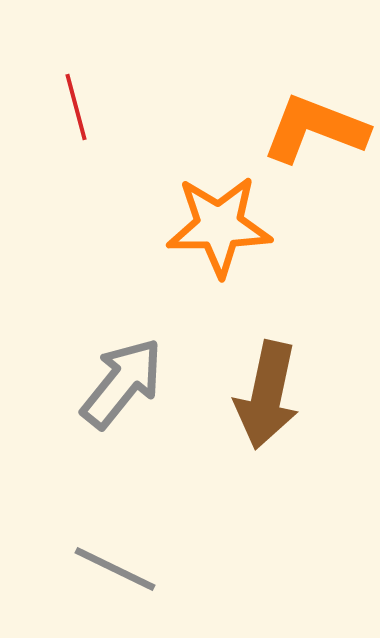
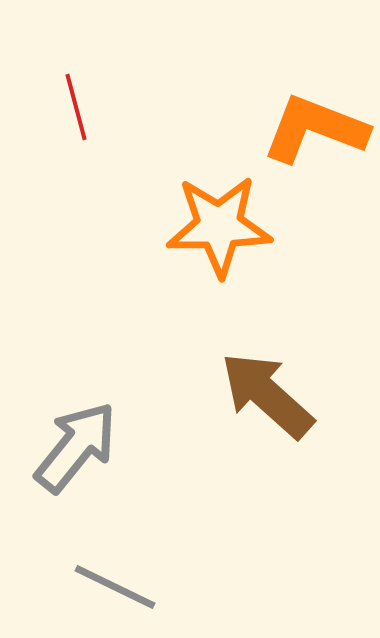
gray arrow: moved 46 px left, 64 px down
brown arrow: rotated 120 degrees clockwise
gray line: moved 18 px down
